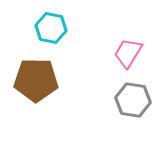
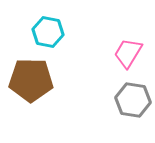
cyan hexagon: moved 3 px left, 4 px down
brown pentagon: moved 5 px left
